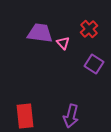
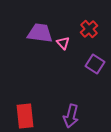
purple square: moved 1 px right
